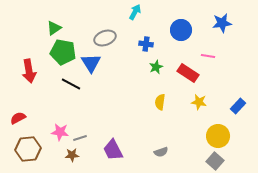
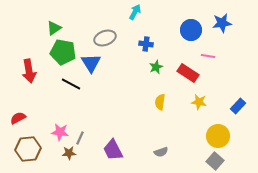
blue circle: moved 10 px right
gray line: rotated 48 degrees counterclockwise
brown star: moved 3 px left, 2 px up
